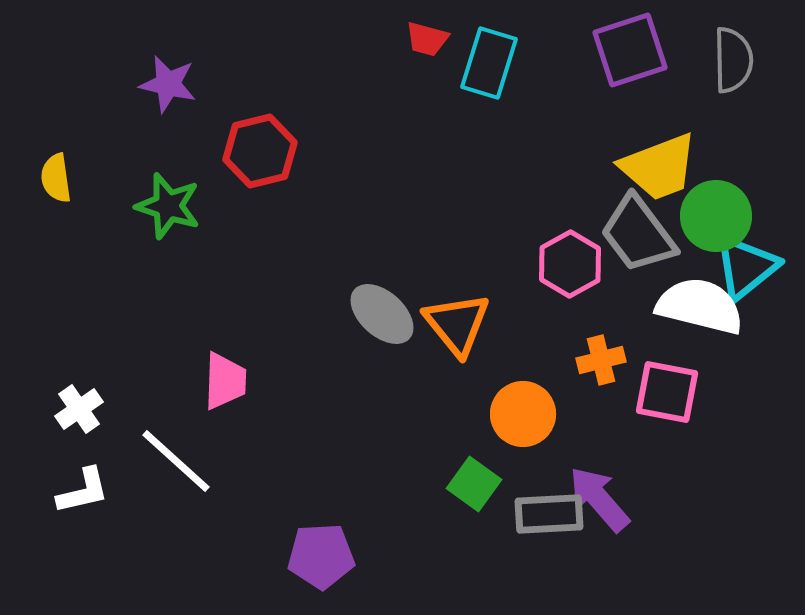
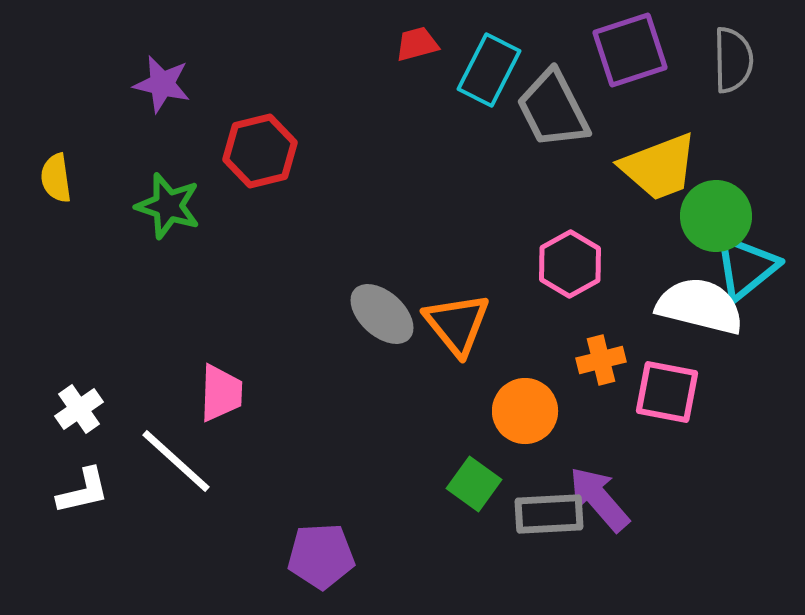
red trapezoid: moved 10 px left, 5 px down; rotated 150 degrees clockwise
cyan rectangle: moved 7 px down; rotated 10 degrees clockwise
purple star: moved 6 px left
gray trapezoid: moved 85 px left, 125 px up; rotated 10 degrees clockwise
pink trapezoid: moved 4 px left, 12 px down
orange circle: moved 2 px right, 3 px up
